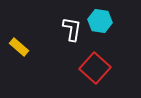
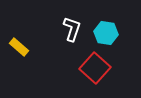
cyan hexagon: moved 6 px right, 12 px down
white L-shape: rotated 10 degrees clockwise
